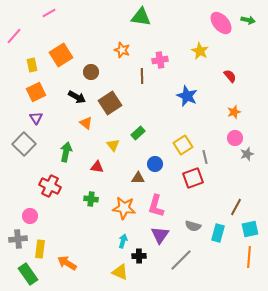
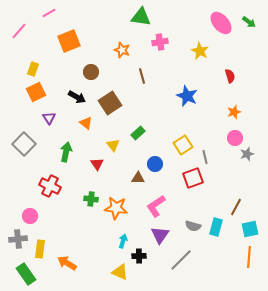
green arrow at (248, 20): moved 1 px right, 2 px down; rotated 24 degrees clockwise
pink line at (14, 36): moved 5 px right, 5 px up
orange square at (61, 55): moved 8 px right, 14 px up; rotated 10 degrees clockwise
pink cross at (160, 60): moved 18 px up
yellow rectangle at (32, 65): moved 1 px right, 4 px down; rotated 32 degrees clockwise
brown line at (142, 76): rotated 14 degrees counterclockwise
red semicircle at (230, 76): rotated 24 degrees clockwise
purple triangle at (36, 118): moved 13 px right
red triangle at (97, 167): moved 3 px up; rotated 48 degrees clockwise
pink L-shape at (156, 206): rotated 40 degrees clockwise
orange star at (124, 208): moved 8 px left
cyan rectangle at (218, 233): moved 2 px left, 6 px up
green rectangle at (28, 274): moved 2 px left
